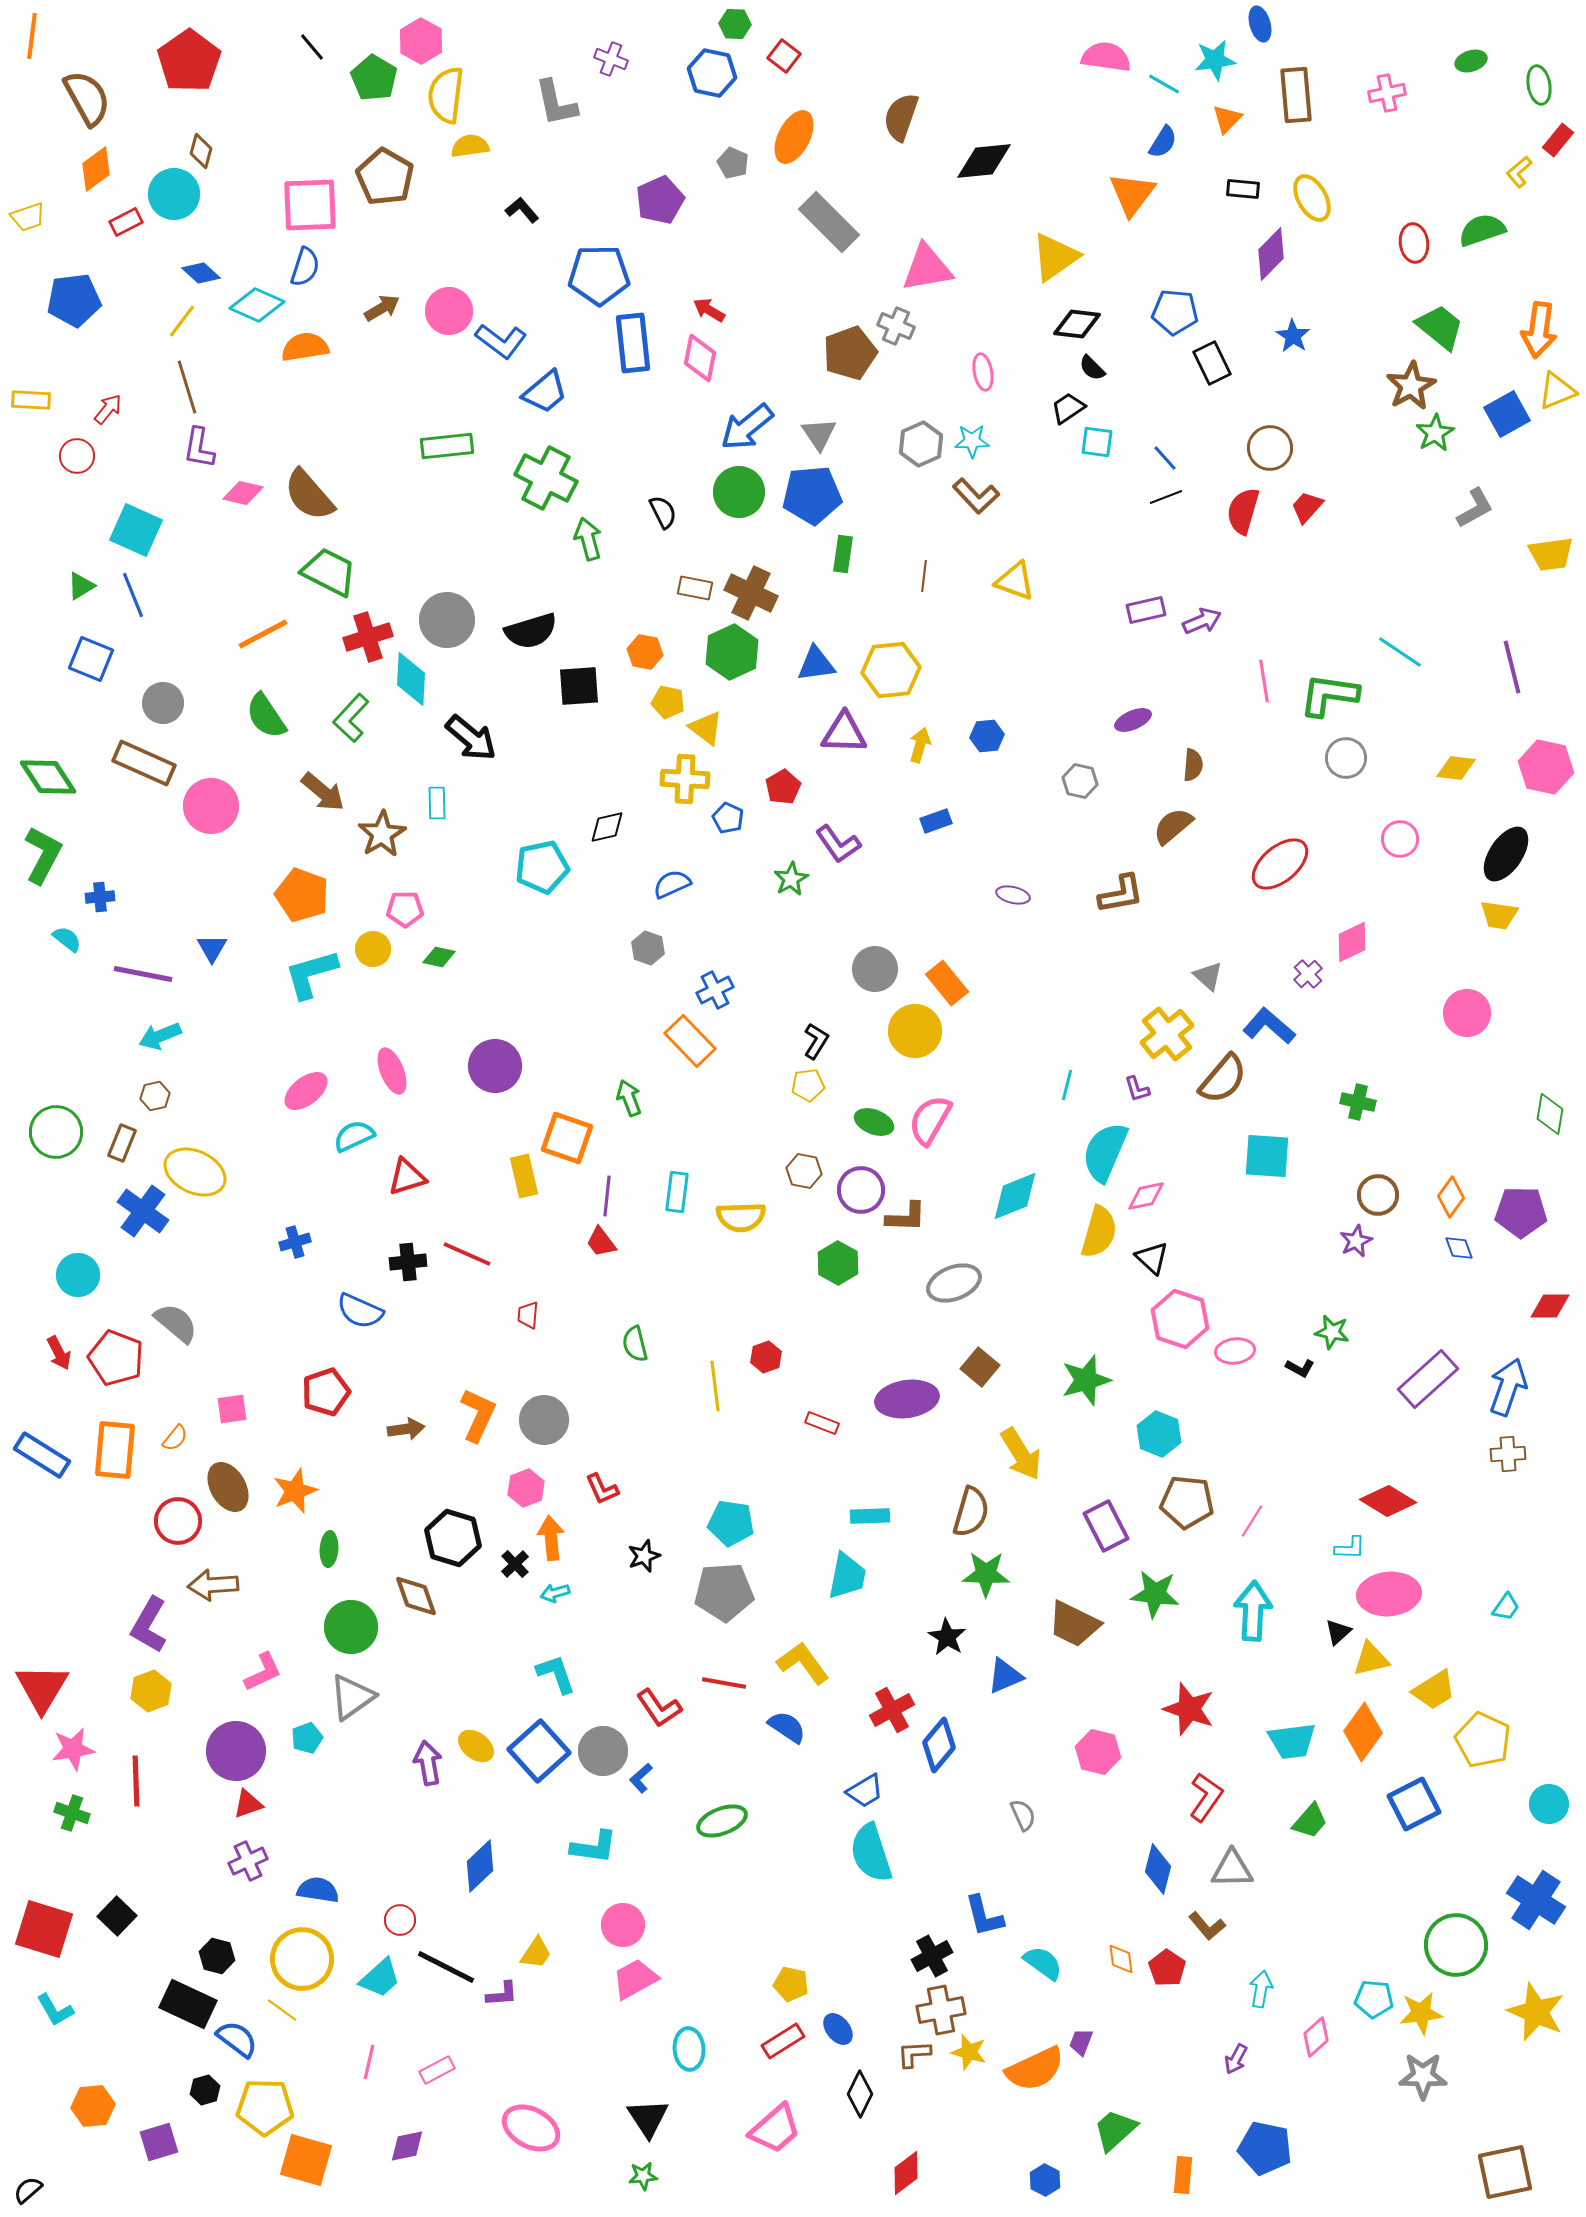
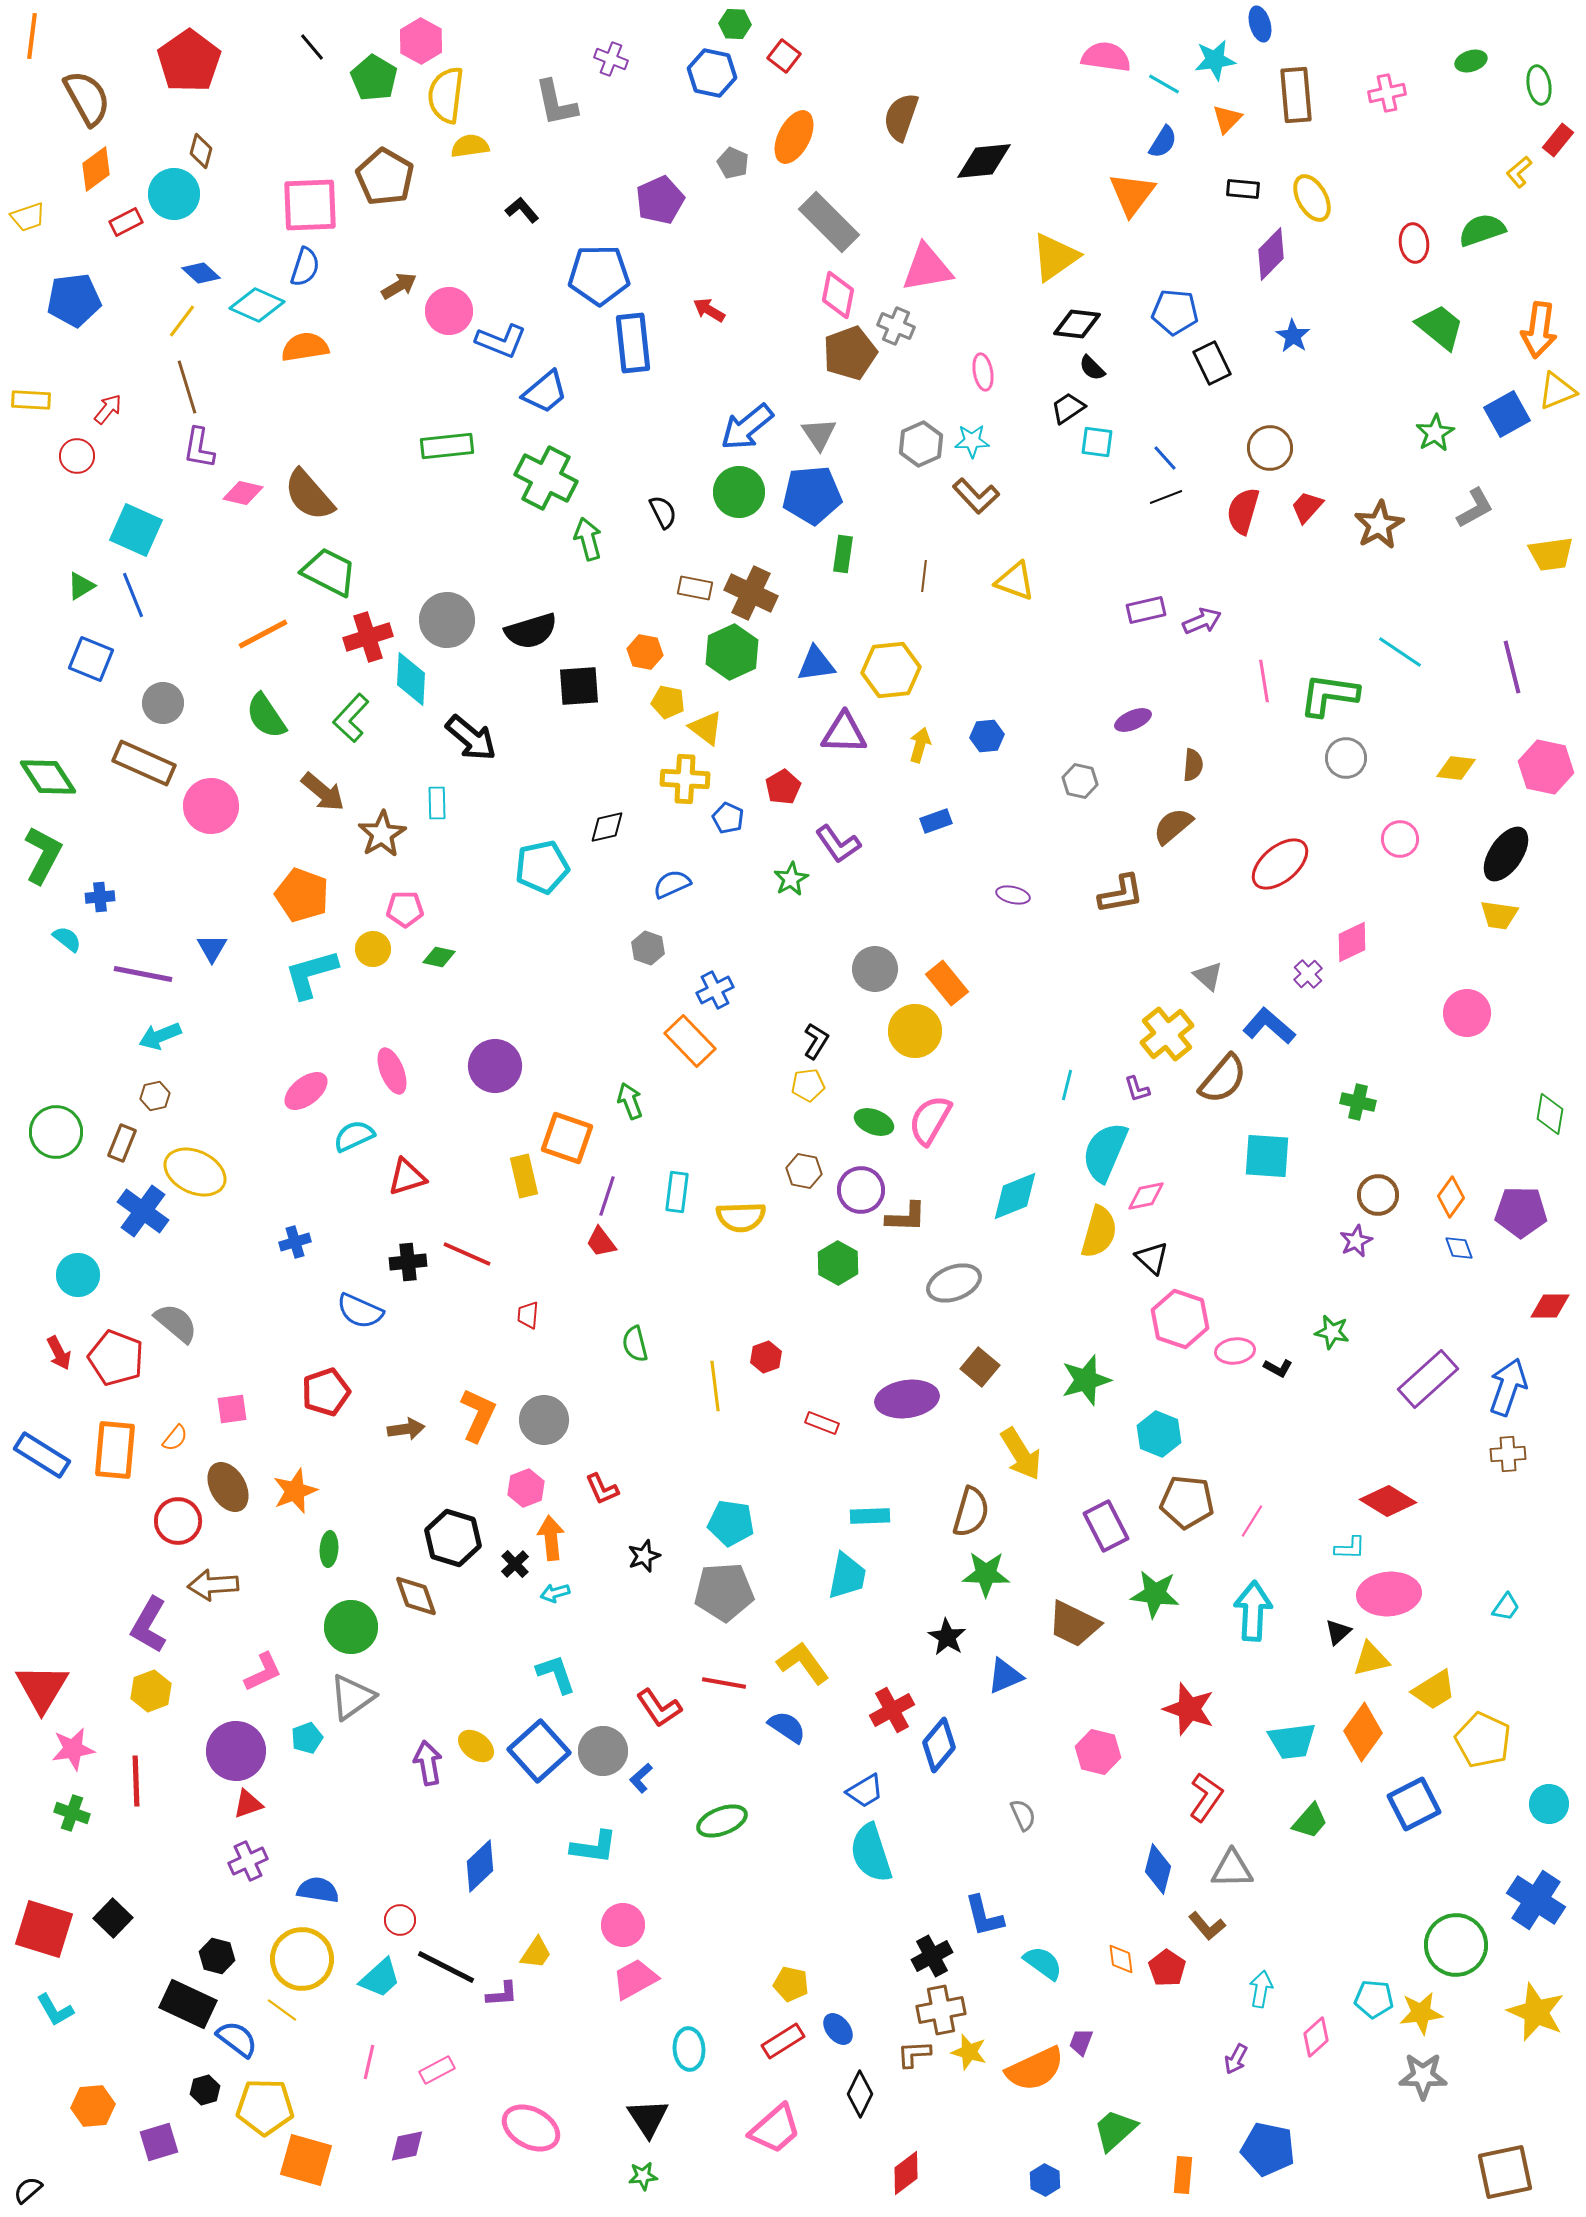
brown arrow at (382, 308): moved 17 px right, 22 px up
blue L-shape at (501, 341): rotated 15 degrees counterclockwise
pink diamond at (700, 358): moved 138 px right, 63 px up
brown star at (1411, 386): moved 32 px left, 139 px down
green arrow at (629, 1098): moved 1 px right, 3 px down
purple line at (607, 1196): rotated 12 degrees clockwise
black L-shape at (1300, 1368): moved 22 px left
black square at (117, 1916): moved 4 px left, 2 px down
blue pentagon at (1265, 2148): moved 3 px right, 1 px down
